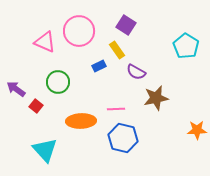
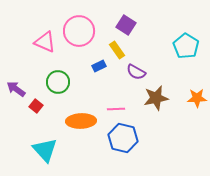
orange star: moved 32 px up
